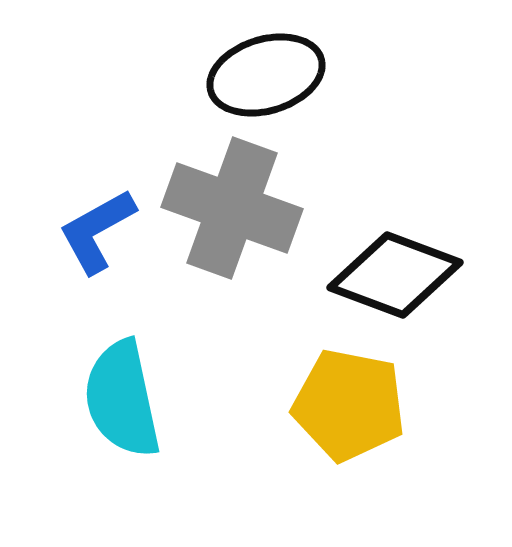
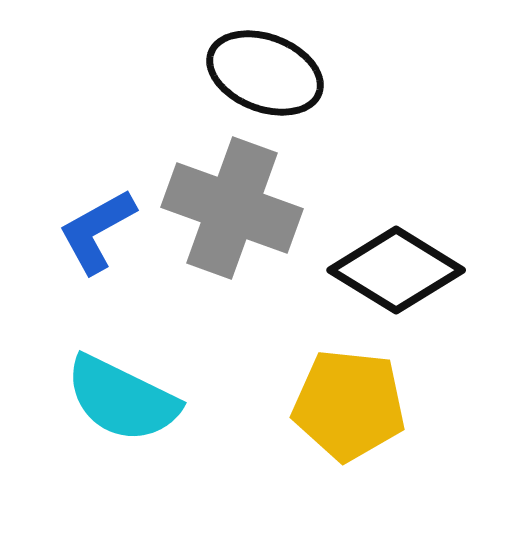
black ellipse: moved 1 px left, 2 px up; rotated 38 degrees clockwise
black diamond: moved 1 px right, 5 px up; rotated 11 degrees clockwise
cyan semicircle: rotated 52 degrees counterclockwise
yellow pentagon: rotated 5 degrees counterclockwise
